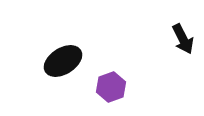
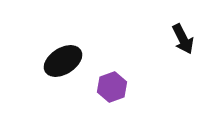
purple hexagon: moved 1 px right
